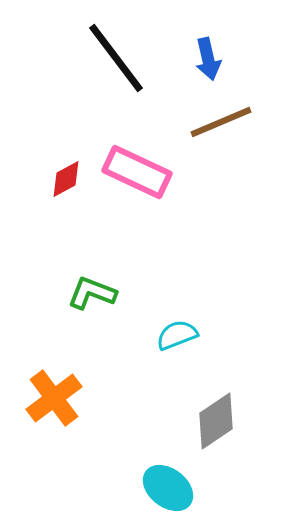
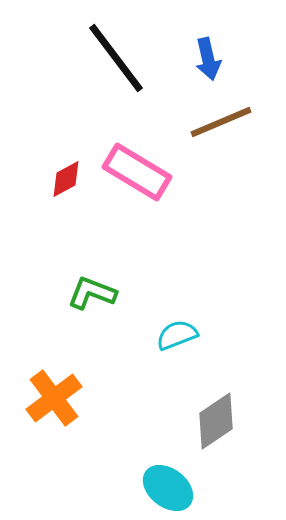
pink rectangle: rotated 6 degrees clockwise
